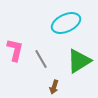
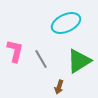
pink L-shape: moved 1 px down
brown arrow: moved 5 px right
